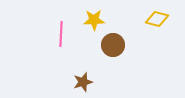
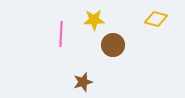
yellow diamond: moved 1 px left
